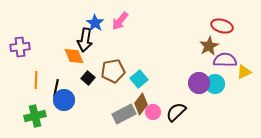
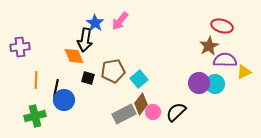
black square: rotated 24 degrees counterclockwise
